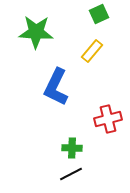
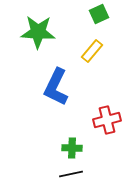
green star: moved 2 px right
red cross: moved 1 px left, 1 px down
black line: rotated 15 degrees clockwise
